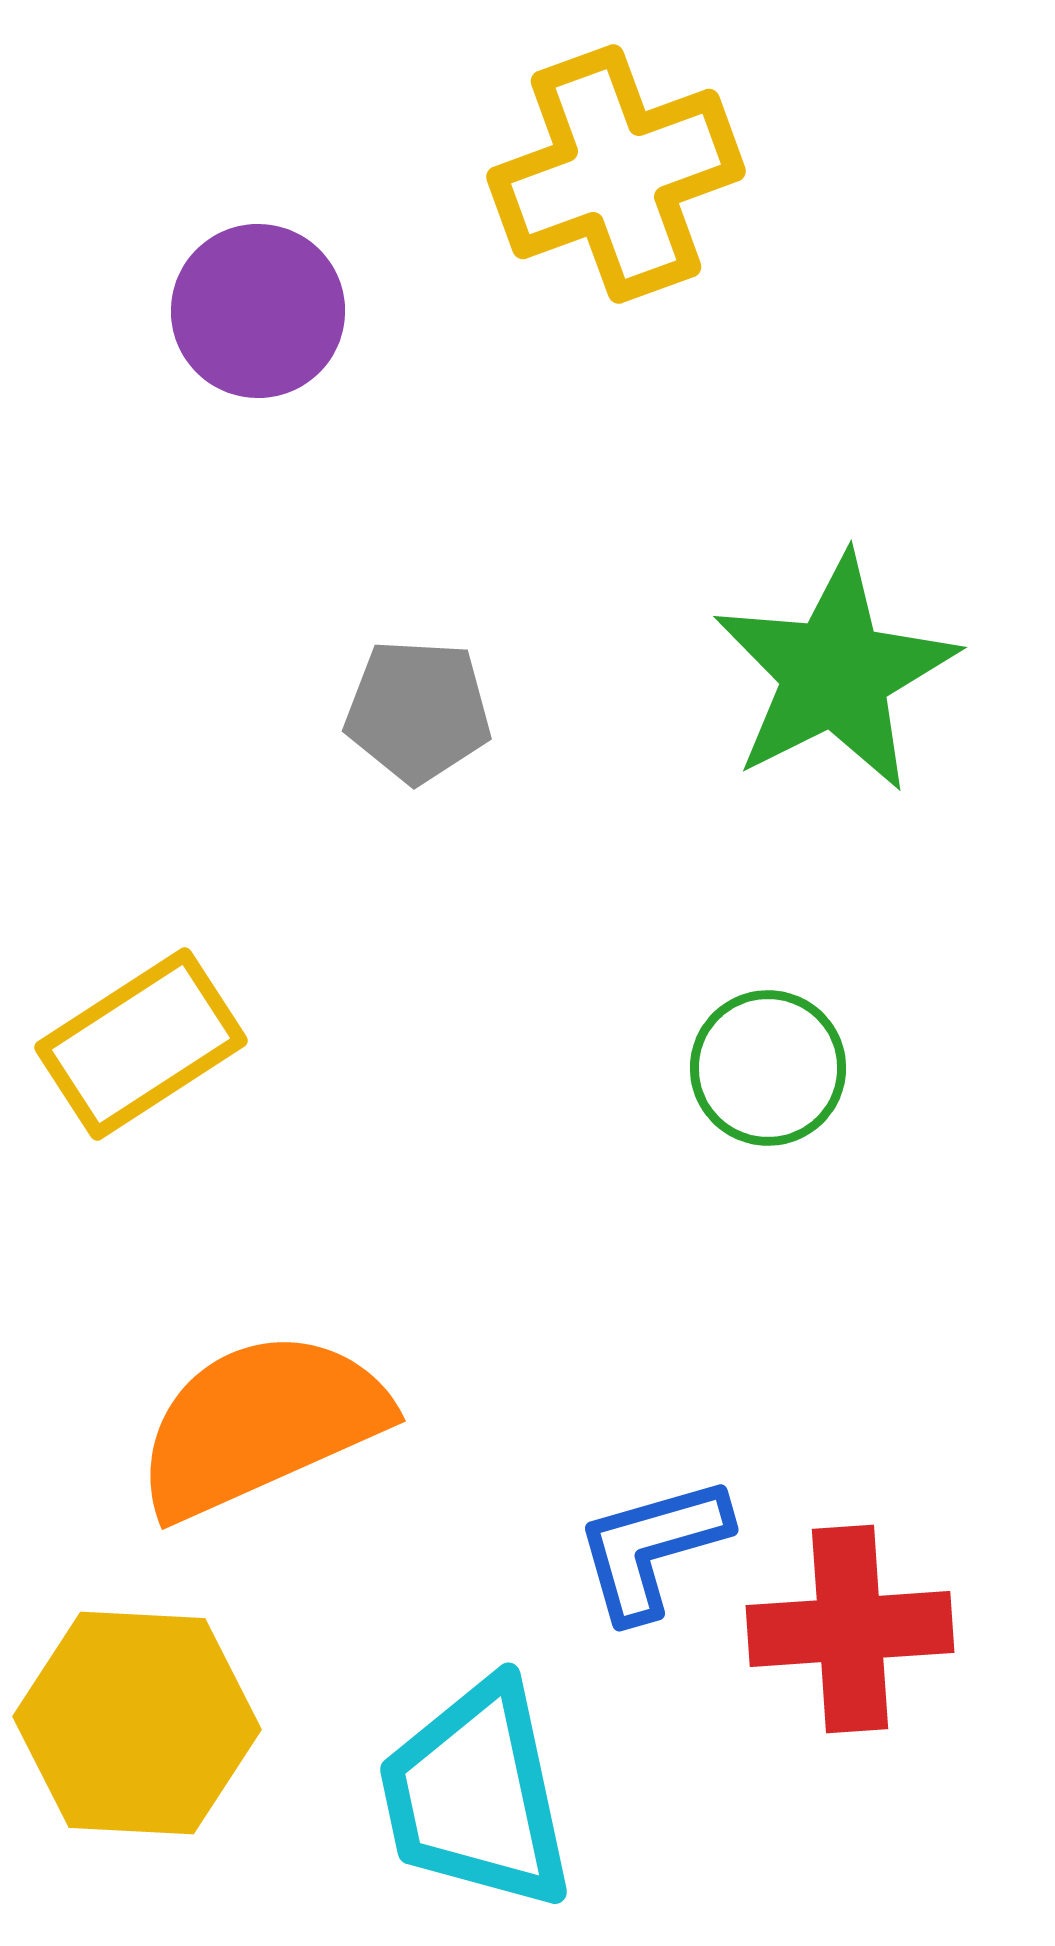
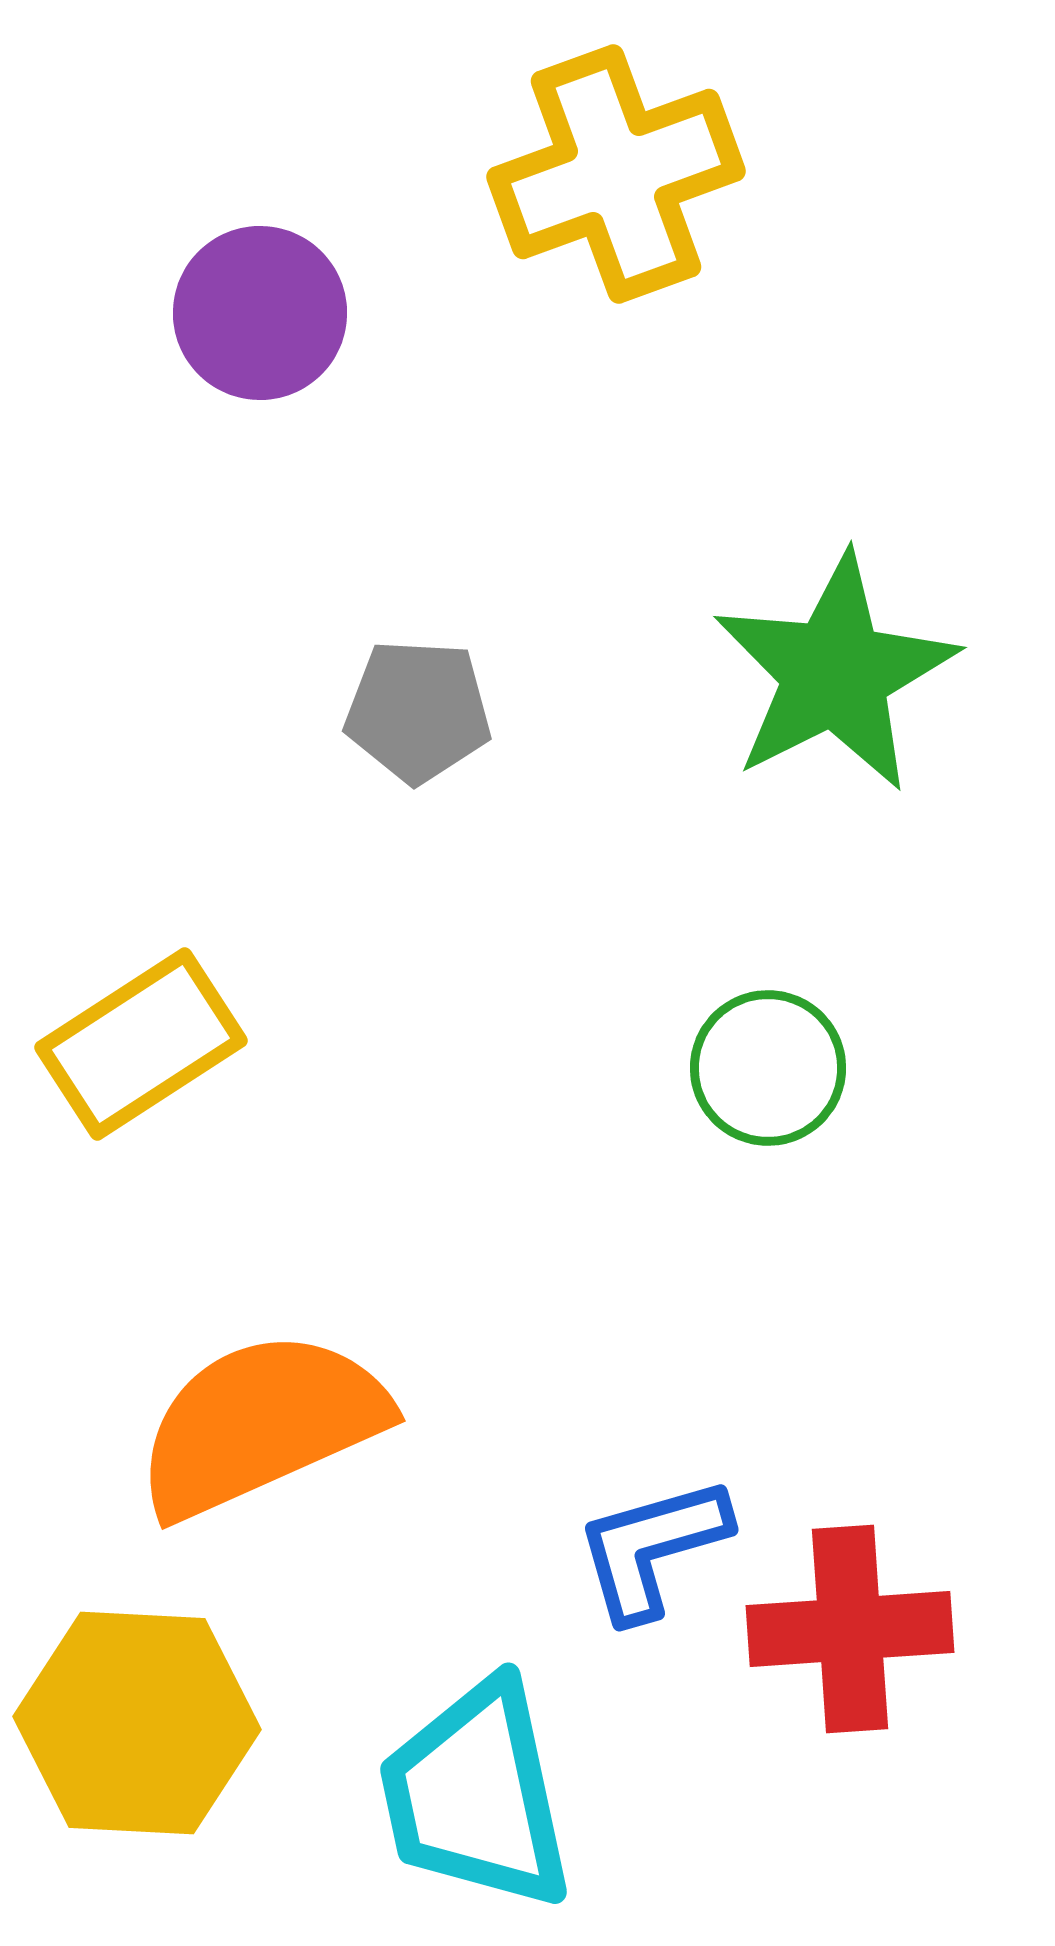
purple circle: moved 2 px right, 2 px down
